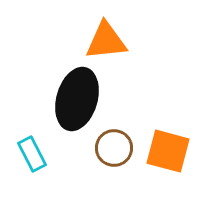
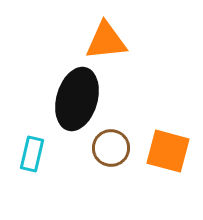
brown circle: moved 3 px left
cyan rectangle: rotated 40 degrees clockwise
